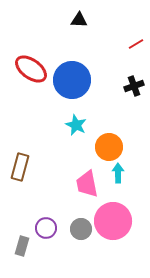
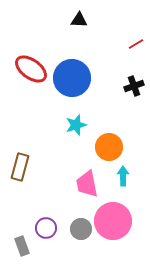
blue circle: moved 2 px up
cyan star: rotated 30 degrees clockwise
cyan arrow: moved 5 px right, 3 px down
gray rectangle: rotated 36 degrees counterclockwise
